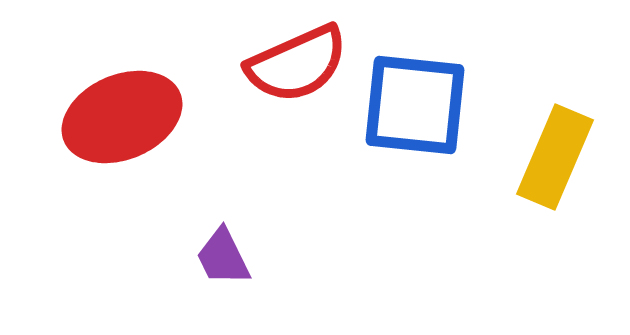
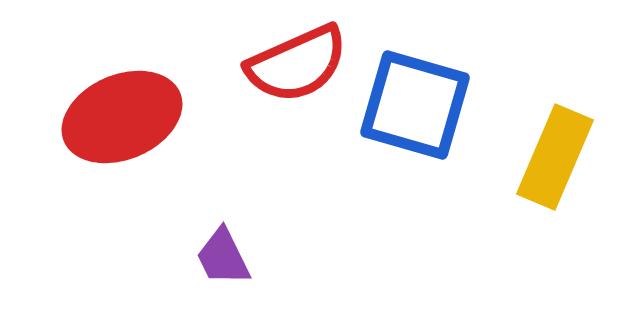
blue square: rotated 10 degrees clockwise
